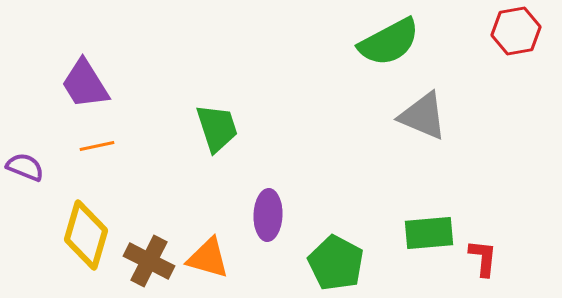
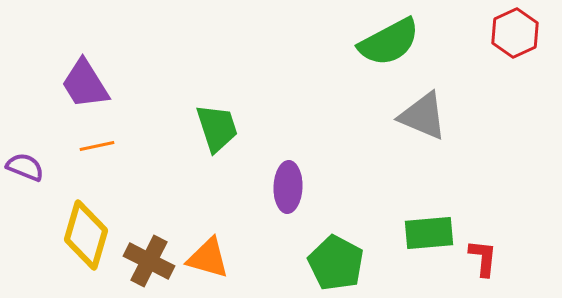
red hexagon: moved 1 px left, 2 px down; rotated 15 degrees counterclockwise
purple ellipse: moved 20 px right, 28 px up
